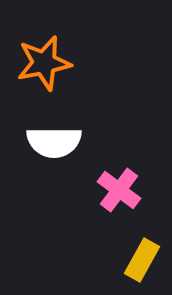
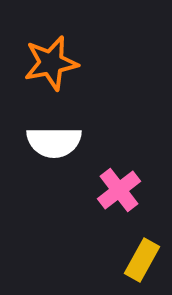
orange star: moved 7 px right
pink cross: rotated 15 degrees clockwise
